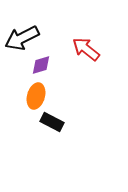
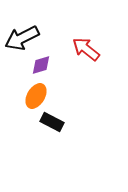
orange ellipse: rotated 15 degrees clockwise
